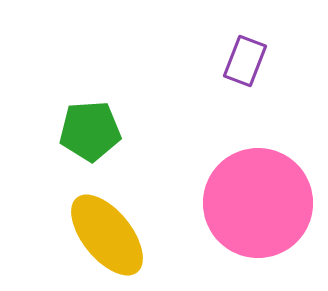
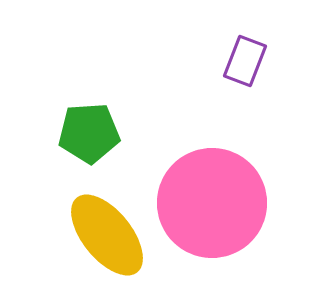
green pentagon: moved 1 px left, 2 px down
pink circle: moved 46 px left
